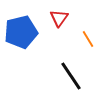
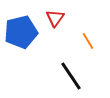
red triangle: moved 4 px left
orange line: moved 2 px down
